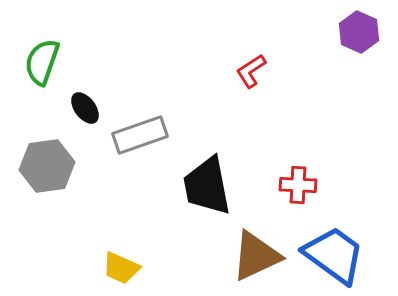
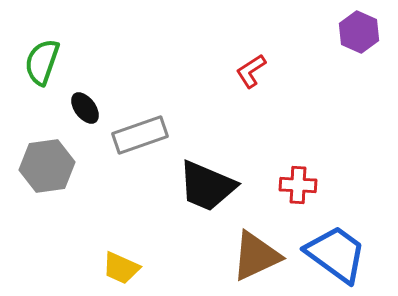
black trapezoid: rotated 56 degrees counterclockwise
blue trapezoid: moved 2 px right, 1 px up
